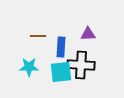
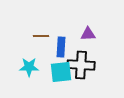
brown line: moved 3 px right
